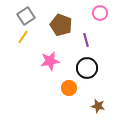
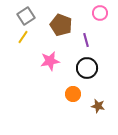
orange circle: moved 4 px right, 6 px down
